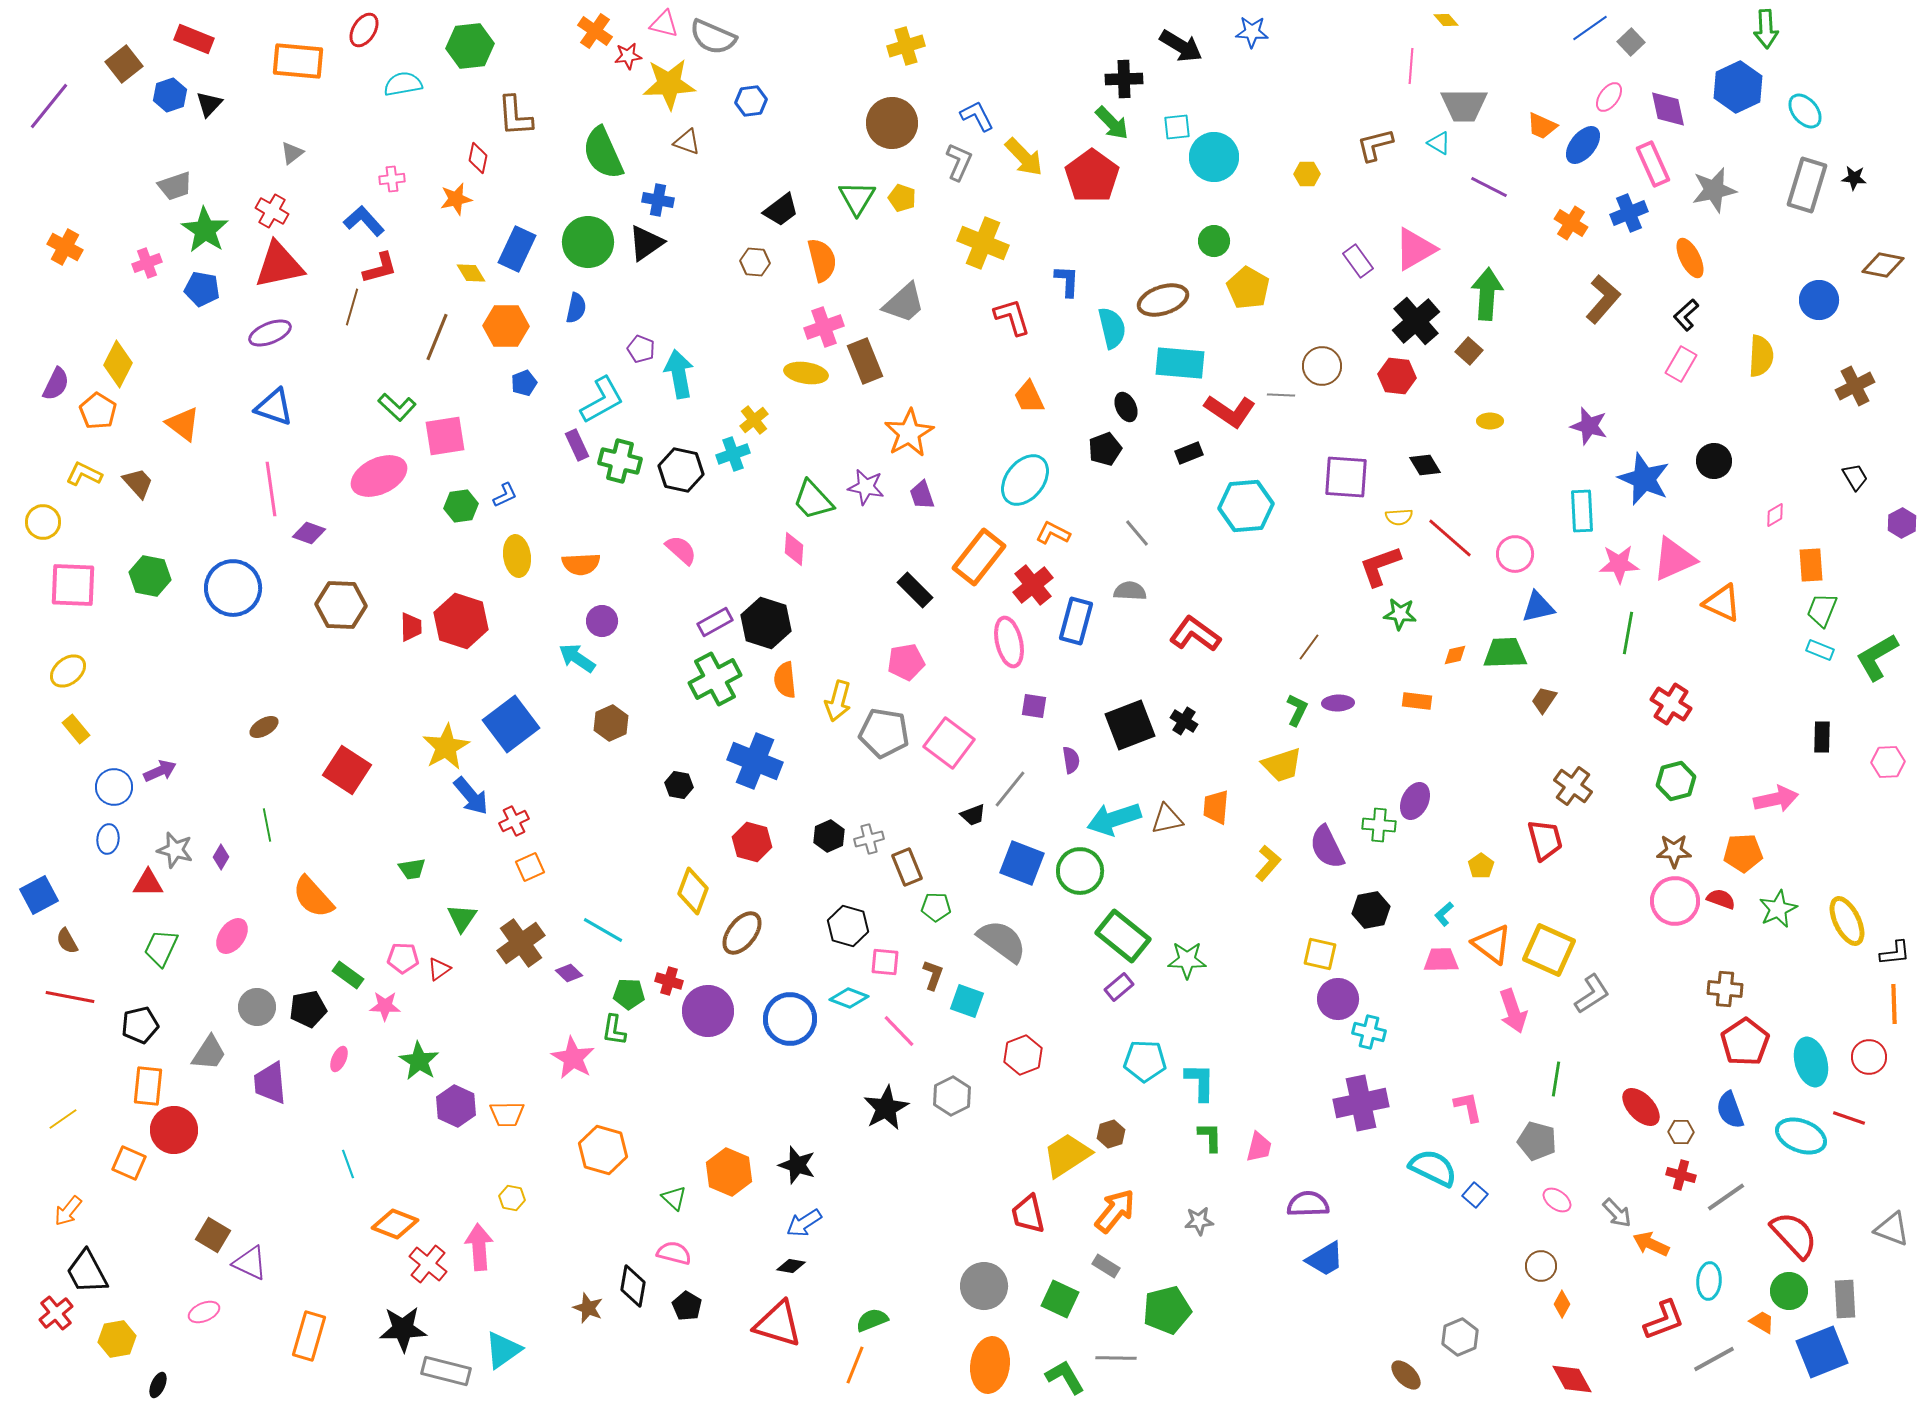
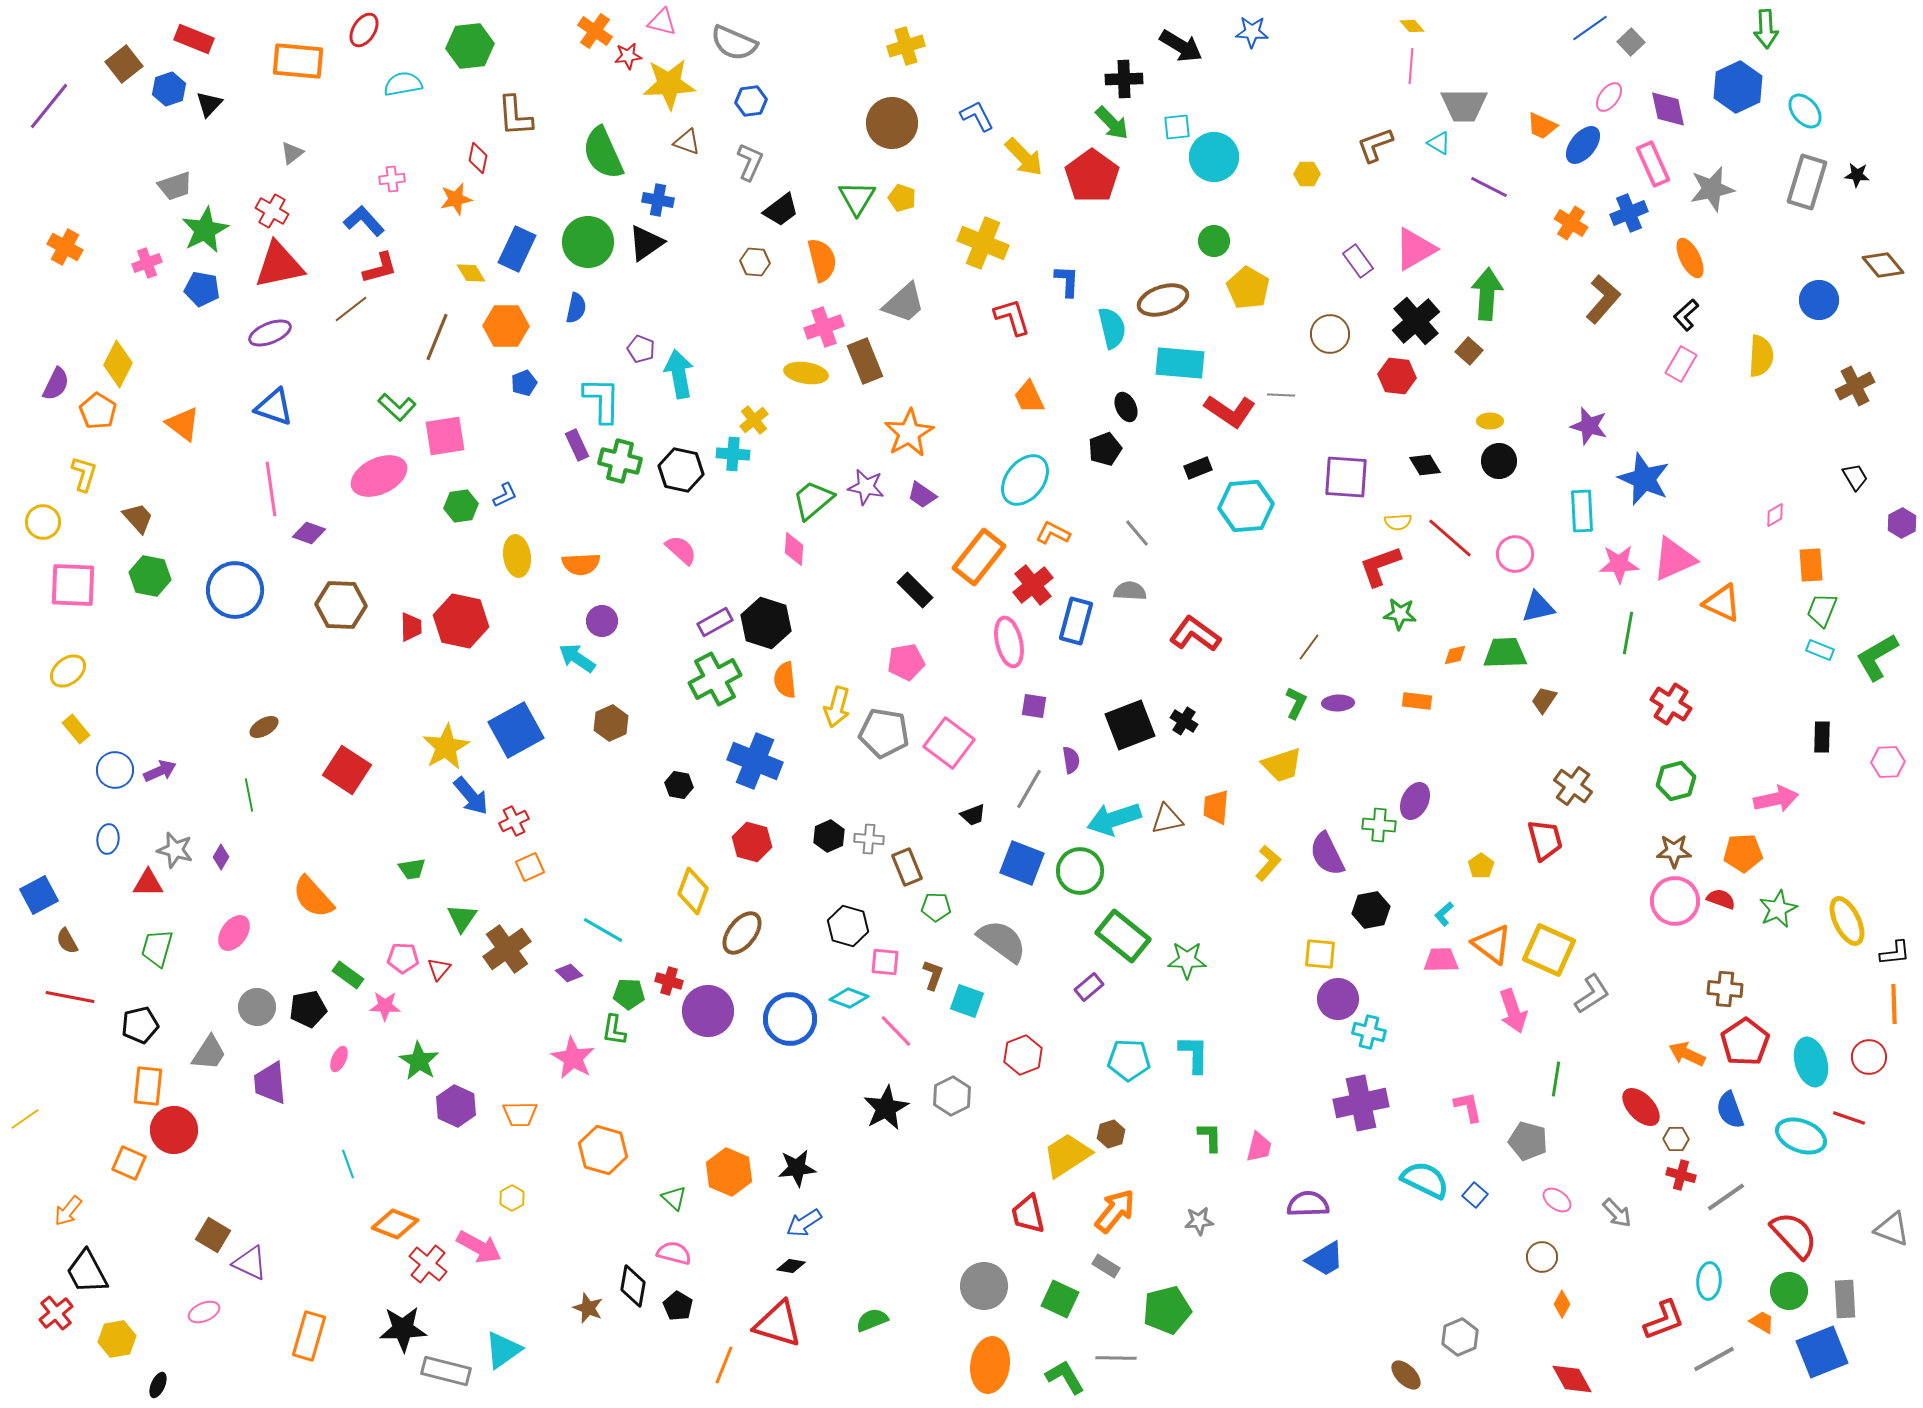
yellow diamond at (1446, 20): moved 34 px left, 6 px down
pink triangle at (664, 24): moved 2 px left, 2 px up
gray semicircle at (713, 37): moved 21 px right, 6 px down
blue hexagon at (170, 95): moved 1 px left, 6 px up
brown L-shape at (1375, 145): rotated 6 degrees counterclockwise
gray L-shape at (959, 162): moved 209 px left
black star at (1854, 178): moved 3 px right, 3 px up
gray rectangle at (1807, 185): moved 3 px up
gray star at (1714, 190): moved 2 px left, 1 px up
green star at (205, 230): rotated 12 degrees clockwise
brown diamond at (1883, 265): rotated 39 degrees clockwise
brown line at (352, 307): moved 1 px left, 2 px down; rotated 36 degrees clockwise
brown circle at (1322, 366): moved 8 px right, 32 px up
cyan L-shape at (602, 400): rotated 60 degrees counterclockwise
black rectangle at (1189, 453): moved 9 px right, 15 px down
cyan cross at (733, 454): rotated 24 degrees clockwise
black circle at (1714, 461): moved 215 px left
yellow L-shape at (84, 474): rotated 81 degrees clockwise
brown trapezoid at (138, 483): moved 35 px down
purple trapezoid at (922, 495): rotated 36 degrees counterclockwise
green trapezoid at (813, 500): rotated 93 degrees clockwise
yellow semicircle at (1399, 517): moved 1 px left, 5 px down
blue circle at (233, 588): moved 2 px right, 2 px down
red hexagon at (461, 621): rotated 6 degrees counterclockwise
yellow arrow at (838, 701): moved 1 px left, 6 px down
green L-shape at (1297, 710): moved 1 px left, 7 px up
blue square at (511, 724): moved 5 px right, 6 px down; rotated 8 degrees clockwise
blue circle at (114, 787): moved 1 px right, 17 px up
gray line at (1010, 789): moved 19 px right; rotated 9 degrees counterclockwise
green line at (267, 825): moved 18 px left, 30 px up
gray cross at (869, 839): rotated 20 degrees clockwise
purple semicircle at (1327, 847): moved 7 px down
pink ellipse at (232, 936): moved 2 px right, 3 px up
brown cross at (521, 943): moved 14 px left, 6 px down
green trapezoid at (161, 948): moved 4 px left; rotated 9 degrees counterclockwise
yellow square at (1320, 954): rotated 8 degrees counterclockwise
red triangle at (439, 969): rotated 15 degrees counterclockwise
purple rectangle at (1119, 987): moved 30 px left
pink line at (899, 1031): moved 3 px left
cyan pentagon at (1145, 1061): moved 16 px left, 1 px up
cyan L-shape at (1200, 1082): moved 6 px left, 28 px up
orange trapezoid at (507, 1114): moved 13 px right
yellow line at (63, 1119): moved 38 px left
brown hexagon at (1681, 1132): moved 5 px left, 7 px down
gray pentagon at (1537, 1141): moved 9 px left
black star at (797, 1165): moved 3 px down; rotated 24 degrees counterclockwise
cyan semicircle at (1433, 1168): moved 8 px left, 12 px down
yellow hexagon at (512, 1198): rotated 20 degrees clockwise
orange arrow at (1651, 1244): moved 36 px right, 190 px up
pink arrow at (479, 1247): rotated 123 degrees clockwise
brown circle at (1541, 1266): moved 1 px right, 9 px up
black pentagon at (687, 1306): moved 9 px left
orange line at (855, 1365): moved 131 px left
